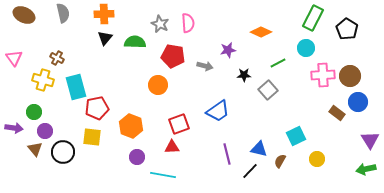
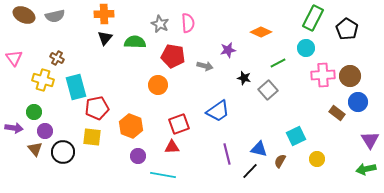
gray semicircle at (63, 13): moved 8 px left, 3 px down; rotated 90 degrees clockwise
black star at (244, 75): moved 3 px down; rotated 16 degrees clockwise
purple circle at (137, 157): moved 1 px right, 1 px up
